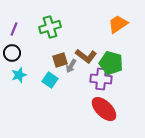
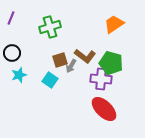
orange trapezoid: moved 4 px left
purple line: moved 3 px left, 11 px up
brown L-shape: moved 1 px left
